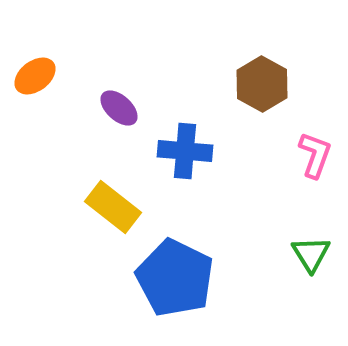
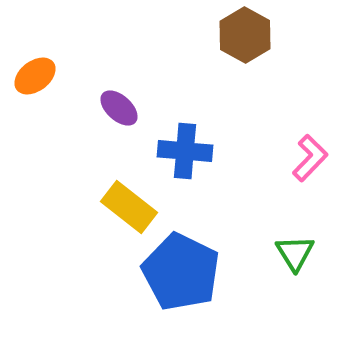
brown hexagon: moved 17 px left, 49 px up
pink L-shape: moved 5 px left, 3 px down; rotated 24 degrees clockwise
yellow rectangle: moved 16 px right
green triangle: moved 16 px left, 1 px up
blue pentagon: moved 6 px right, 6 px up
